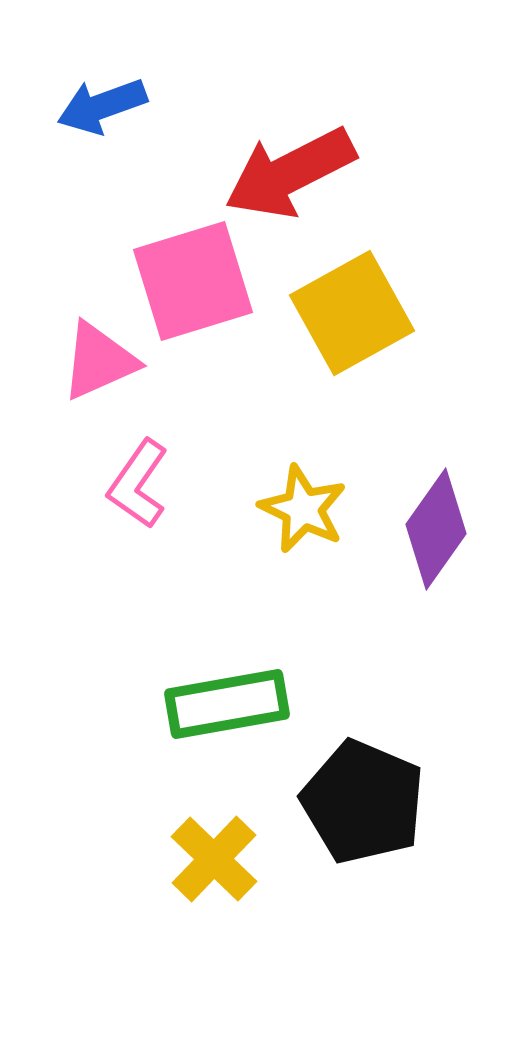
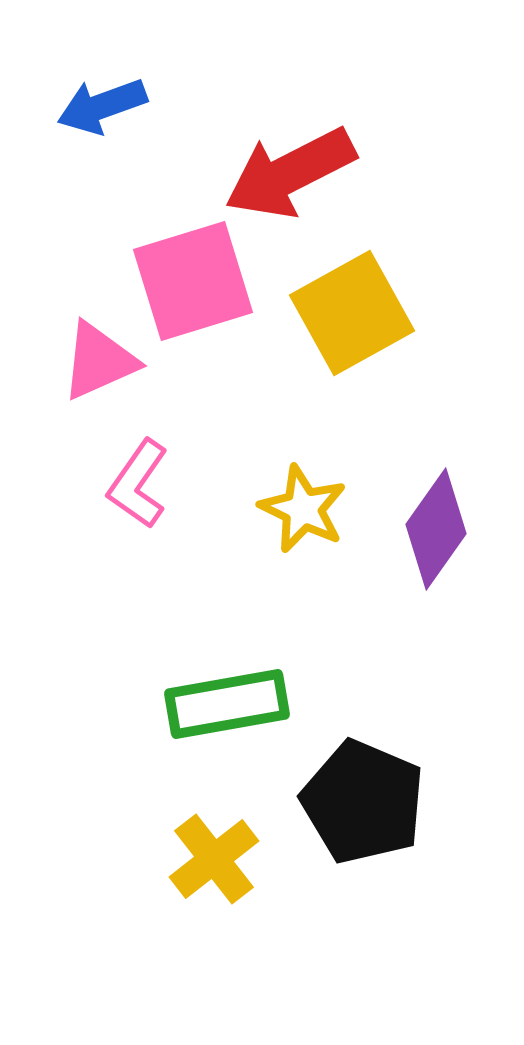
yellow cross: rotated 8 degrees clockwise
